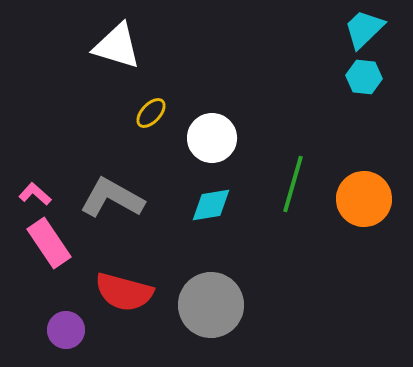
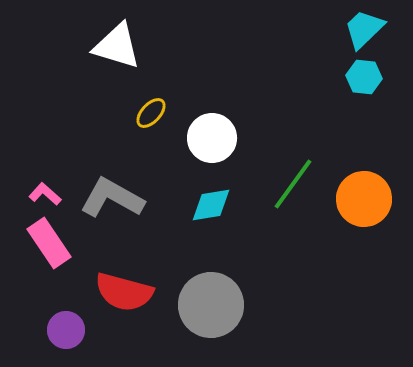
green line: rotated 20 degrees clockwise
pink L-shape: moved 10 px right
